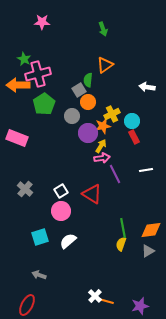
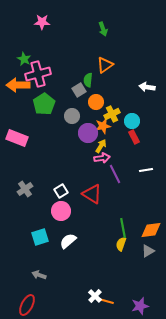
orange circle: moved 8 px right
gray cross: rotated 14 degrees clockwise
